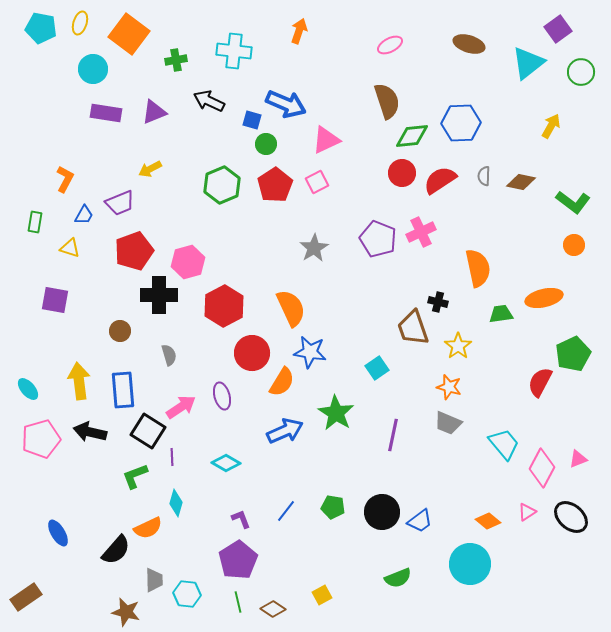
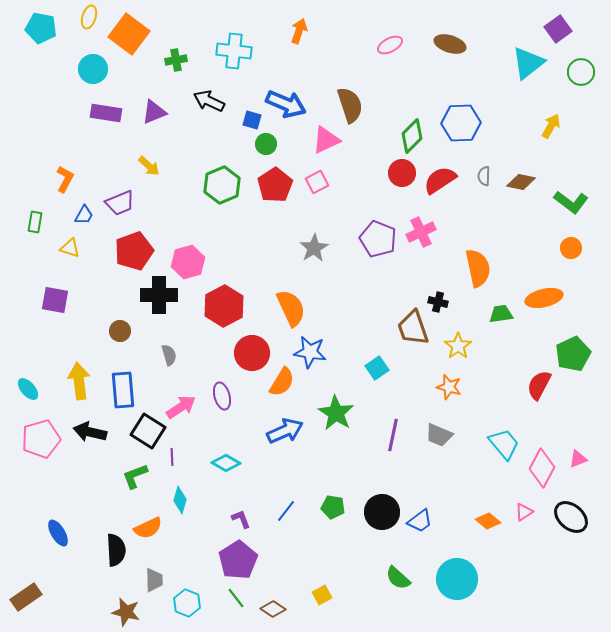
yellow ellipse at (80, 23): moved 9 px right, 6 px up
brown ellipse at (469, 44): moved 19 px left
brown semicircle at (387, 101): moved 37 px left, 4 px down
green diamond at (412, 136): rotated 40 degrees counterclockwise
yellow arrow at (150, 169): moved 1 px left, 3 px up; rotated 110 degrees counterclockwise
green L-shape at (573, 202): moved 2 px left
orange circle at (574, 245): moved 3 px left, 3 px down
red semicircle at (540, 382): moved 1 px left, 3 px down
gray trapezoid at (448, 423): moved 9 px left, 12 px down
cyan diamond at (176, 503): moved 4 px right, 3 px up
pink triangle at (527, 512): moved 3 px left
black semicircle at (116, 550): rotated 44 degrees counterclockwise
cyan circle at (470, 564): moved 13 px left, 15 px down
green semicircle at (398, 578): rotated 64 degrees clockwise
cyan hexagon at (187, 594): moved 9 px down; rotated 16 degrees clockwise
green line at (238, 602): moved 2 px left, 4 px up; rotated 25 degrees counterclockwise
